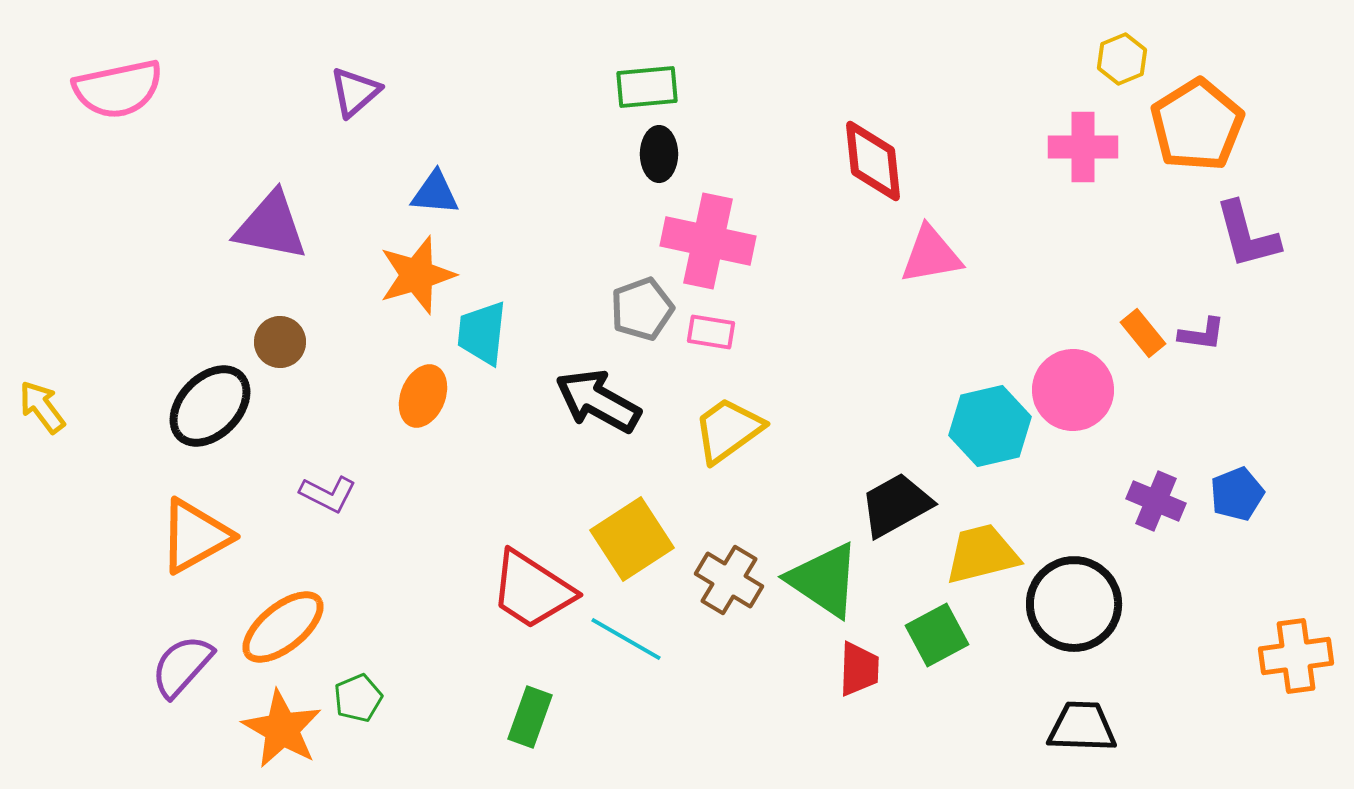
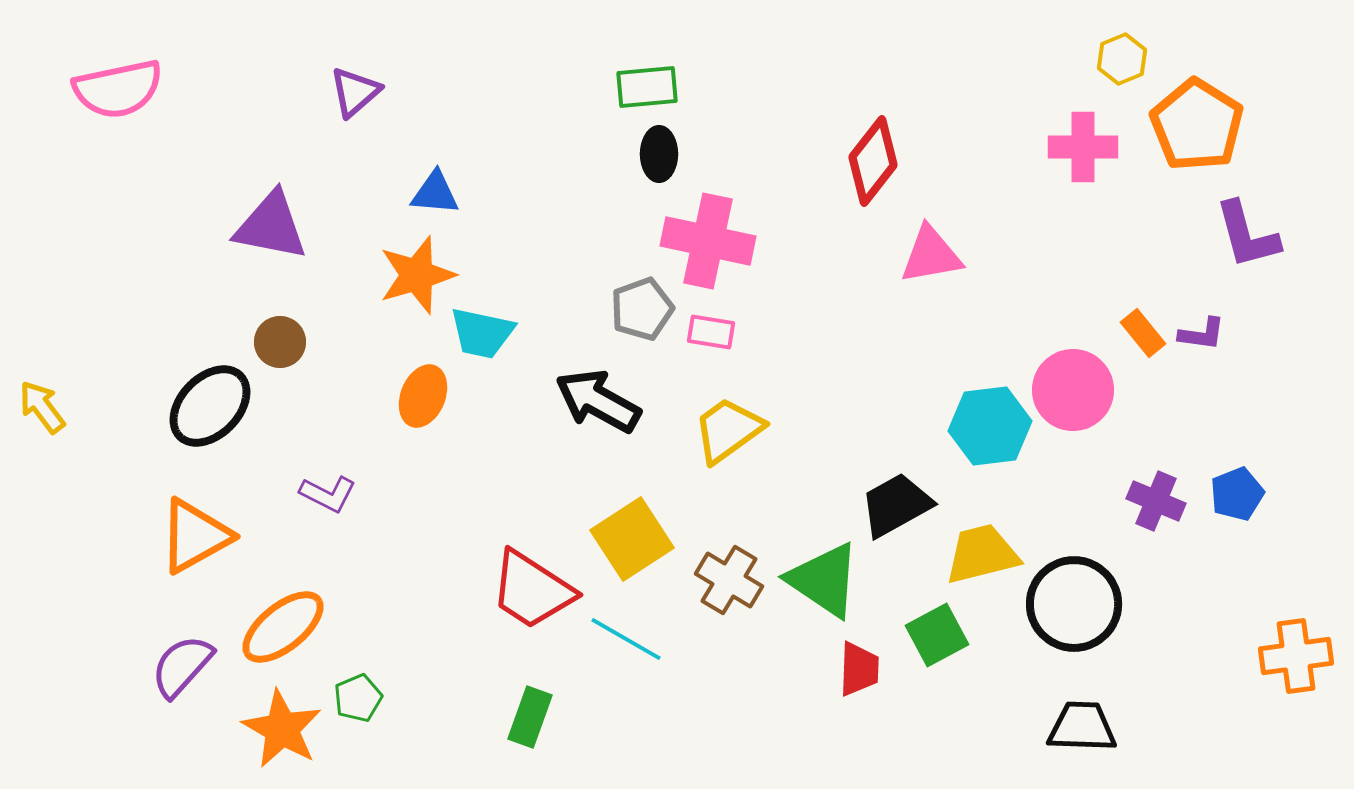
orange pentagon at (1197, 125): rotated 8 degrees counterclockwise
red diamond at (873, 161): rotated 44 degrees clockwise
cyan trapezoid at (482, 333): rotated 84 degrees counterclockwise
cyan hexagon at (990, 426): rotated 6 degrees clockwise
